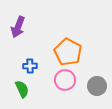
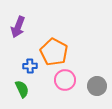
orange pentagon: moved 14 px left
